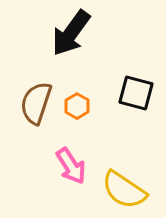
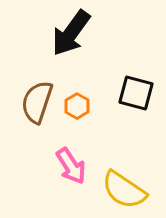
brown semicircle: moved 1 px right, 1 px up
